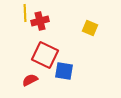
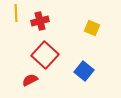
yellow line: moved 9 px left
yellow square: moved 2 px right
red square: rotated 16 degrees clockwise
blue square: moved 20 px right; rotated 30 degrees clockwise
